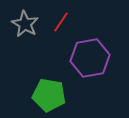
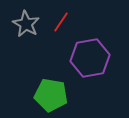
gray star: moved 1 px right
green pentagon: moved 2 px right
